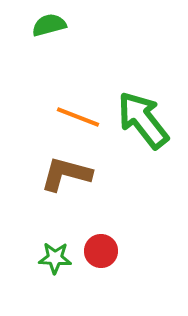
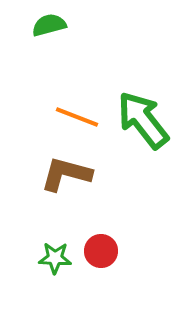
orange line: moved 1 px left
